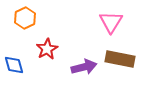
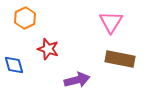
red star: moved 1 px right; rotated 25 degrees counterclockwise
purple arrow: moved 7 px left, 13 px down
